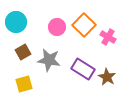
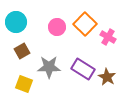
orange square: moved 1 px right, 1 px up
brown square: moved 1 px left, 1 px up
gray star: moved 7 px down; rotated 10 degrees counterclockwise
yellow square: rotated 36 degrees clockwise
